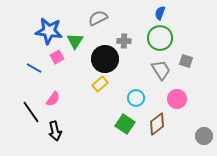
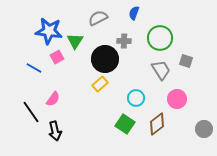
blue semicircle: moved 26 px left
gray circle: moved 7 px up
